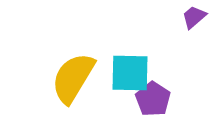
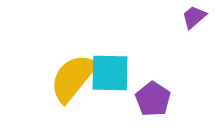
cyan square: moved 20 px left
yellow semicircle: rotated 8 degrees clockwise
